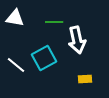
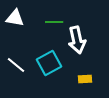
cyan square: moved 5 px right, 5 px down
